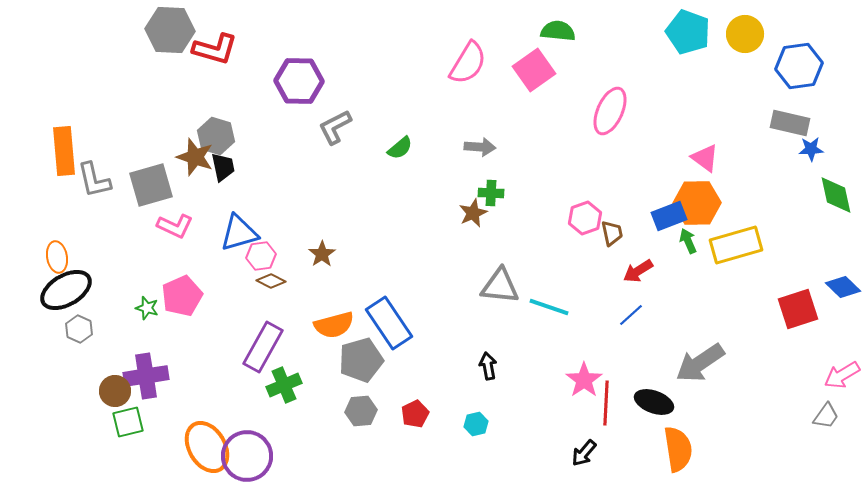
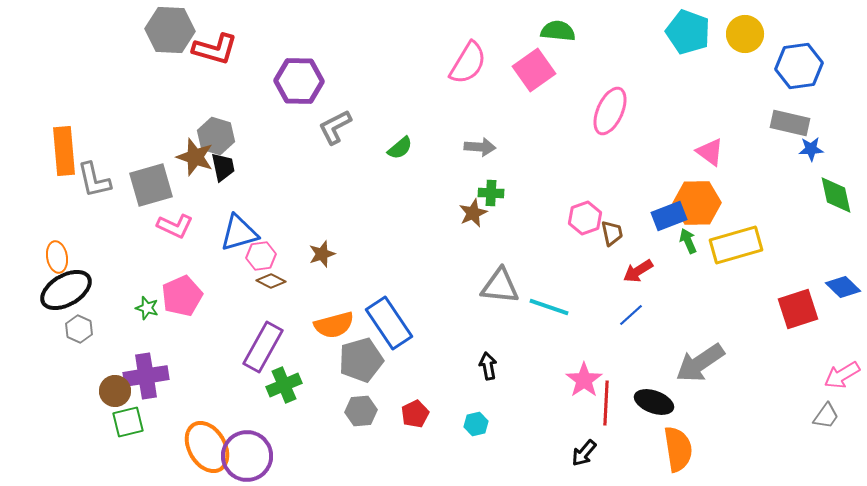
pink triangle at (705, 158): moved 5 px right, 6 px up
brown star at (322, 254): rotated 16 degrees clockwise
